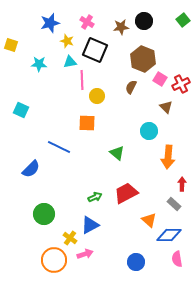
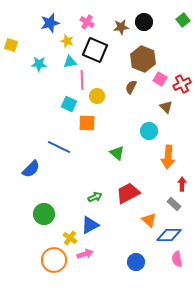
black circle: moved 1 px down
red cross: moved 1 px right
cyan square: moved 48 px right, 6 px up
red trapezoid: moved 2 px right
